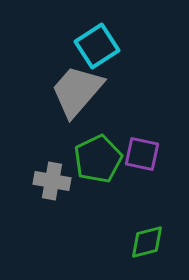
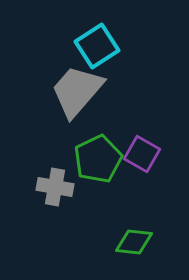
purple square: rotated 18 degrees clockwise
gray cross: moved 3 px right, 6 px down
green diamond: moved 13 px left; rotated 21 degrees clockwise
